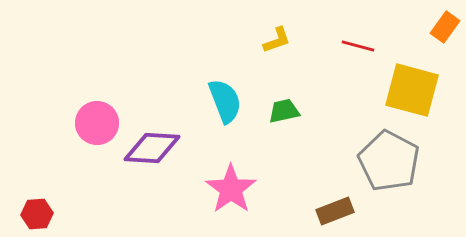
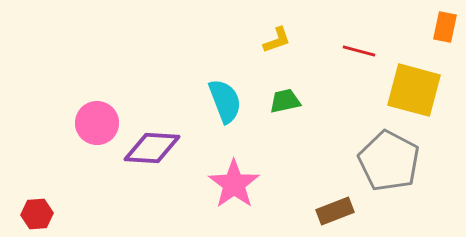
orange rectangle: rotated 24 degrees counterclockwise
red line: moved 1 px right, 5 px down
yellow square: moved 2 px right
green trapezoid: moved 1 px right, 10 px up
pink star: moved 3 px right, 5 px up
